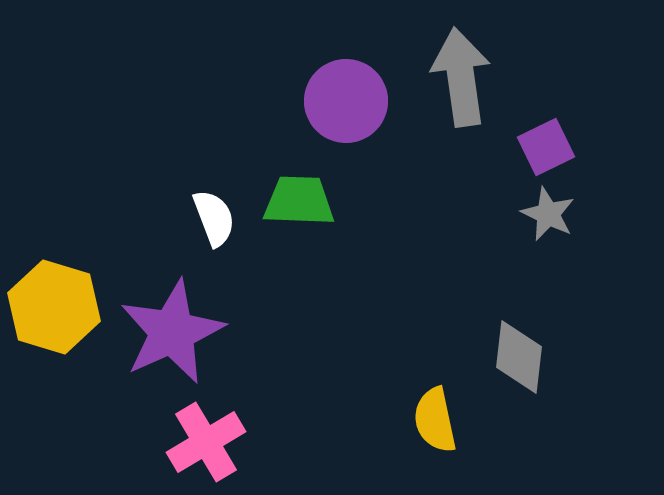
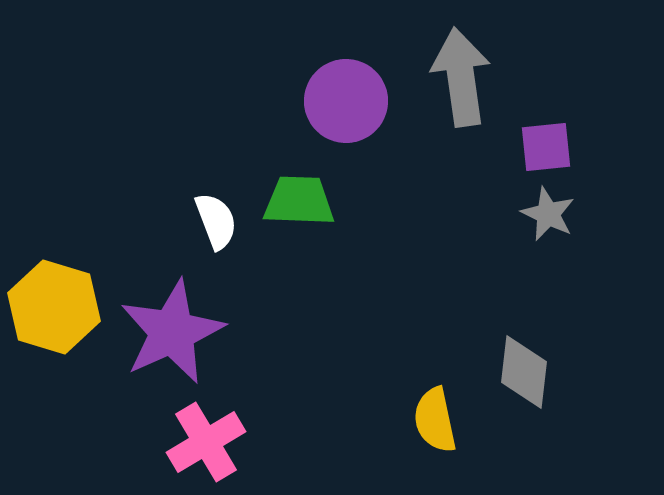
purple square: rotated 20 degrees clockwise
white semicircle: moved 2 px right, 3 px down
gray diamond: moved 5 px right, 15 px down
